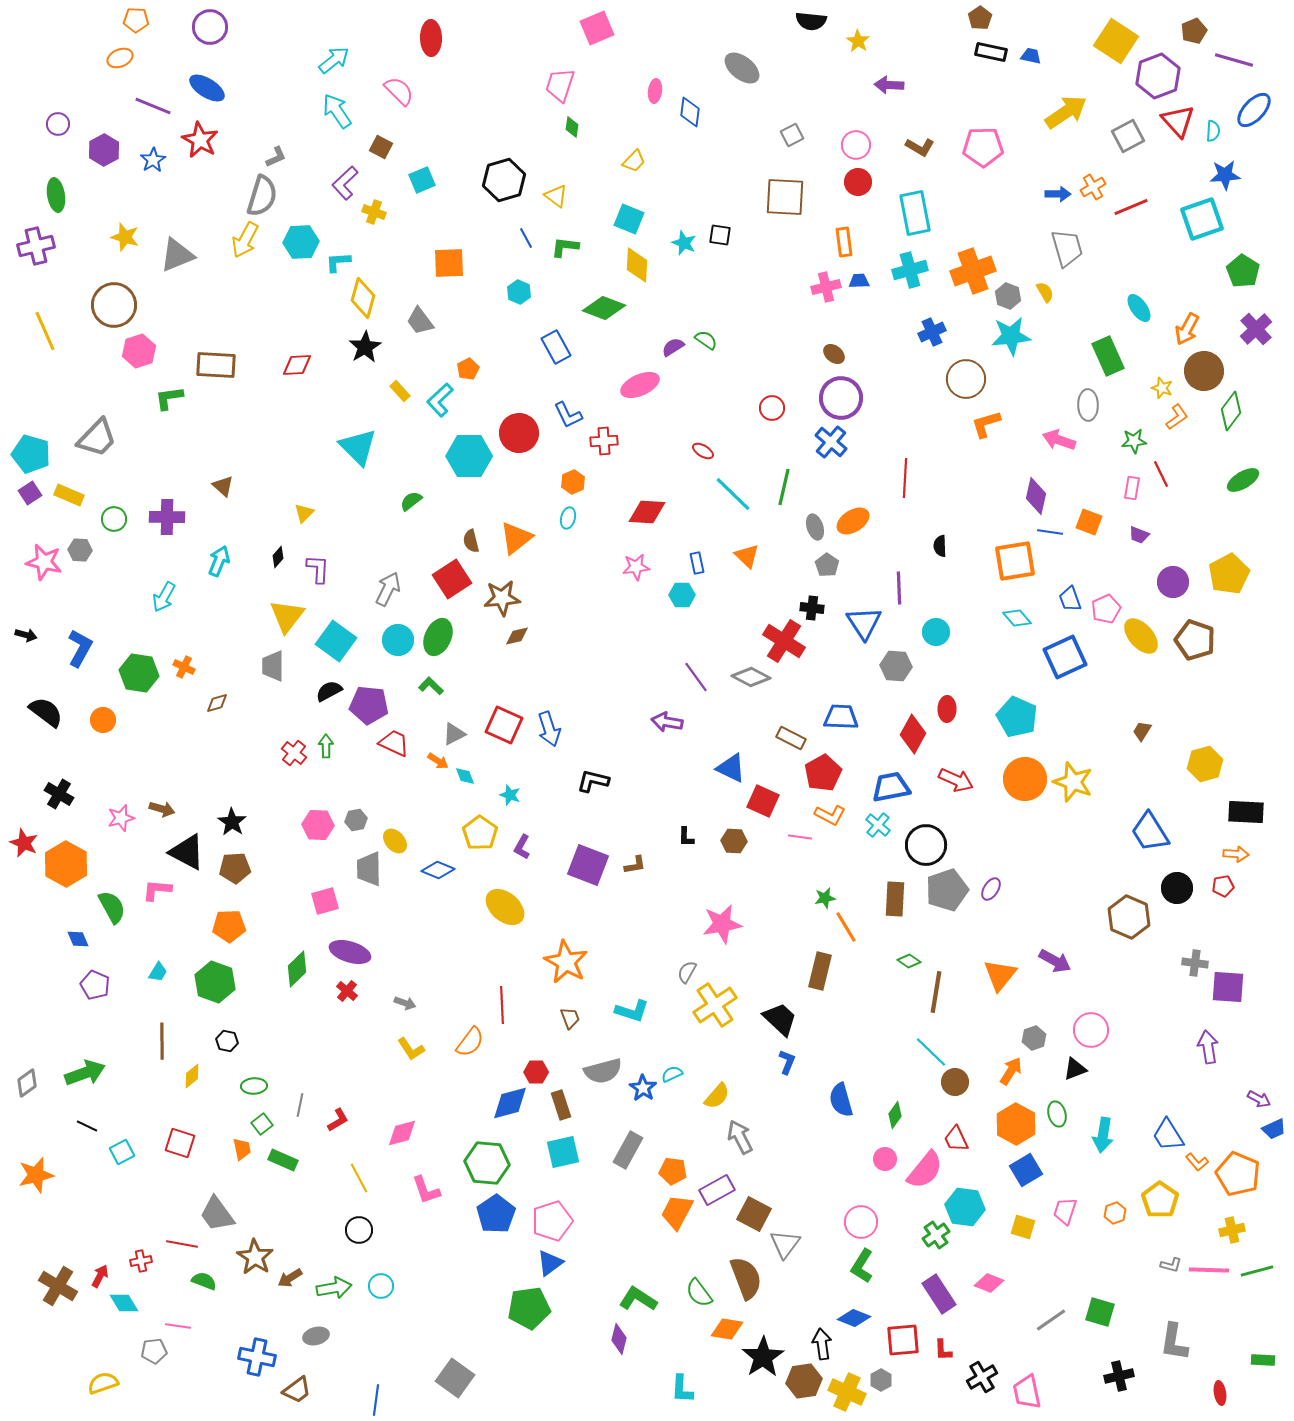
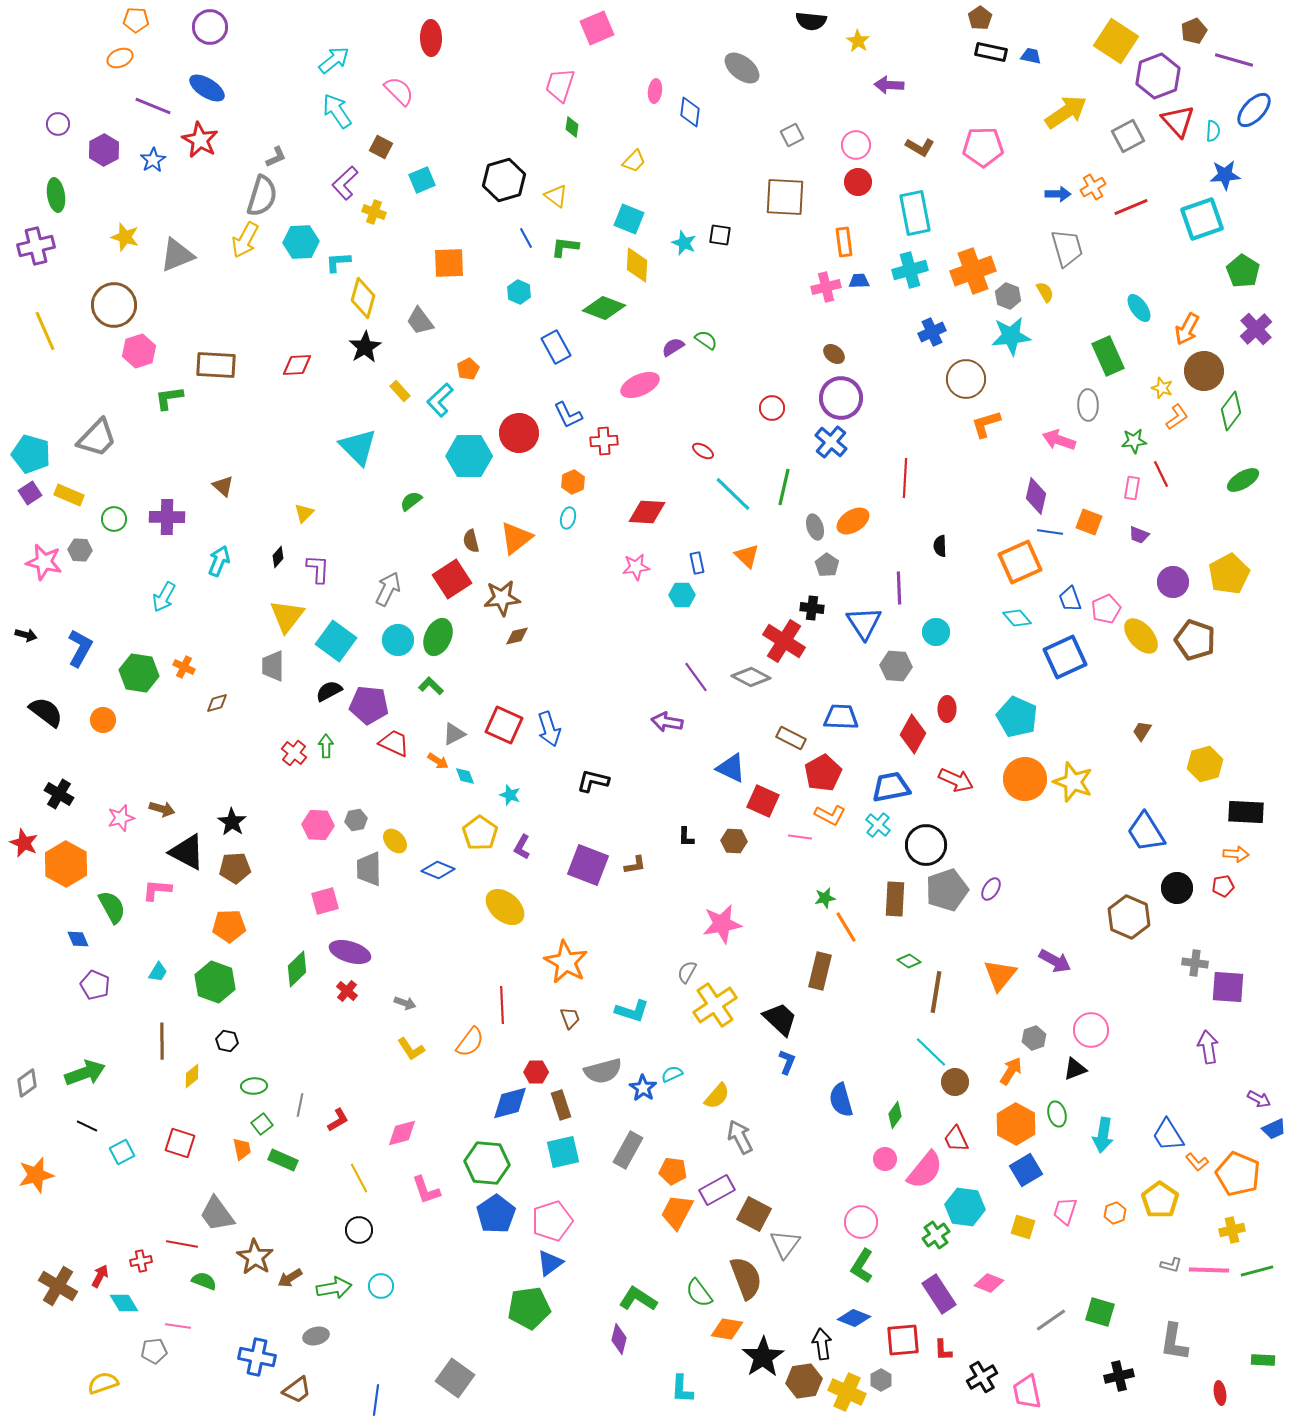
orange square at (1015, 561): moved 5 px right, 1 px down; rotated 15 degrees counterclockwise
blue trapezoid at (1150, 832): moved 4 px left
